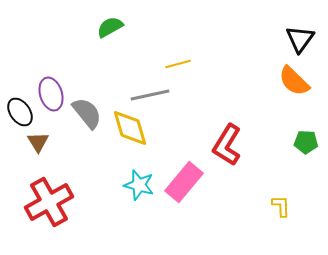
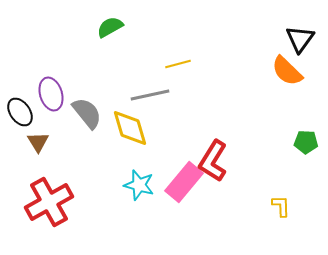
orange semicircle: moved 7 px left, 10 px up
red L-shape: moved 14 px left, 16 px down
